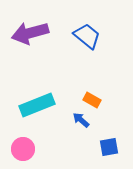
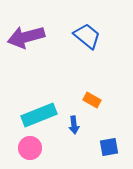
purple arrow: moved 4 px left, 4 px down
cyan rectangle: moved 2 px right, 10 px down
blue arrow: moved 7 px left, 5 px down; rotated 138 degrees counterclockwise
pink circle: moved 7 px right, 1 px up
